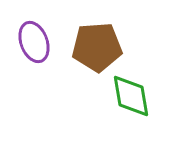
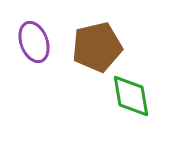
brown pentagon: rotated 9 degrees counterclockwise
